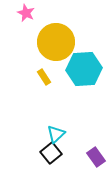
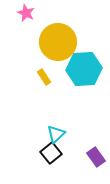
yellow circle: moved 2 px right
